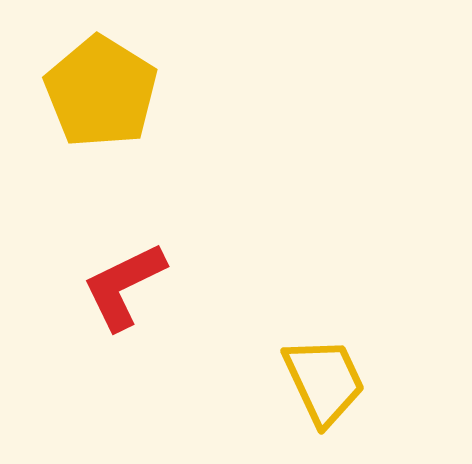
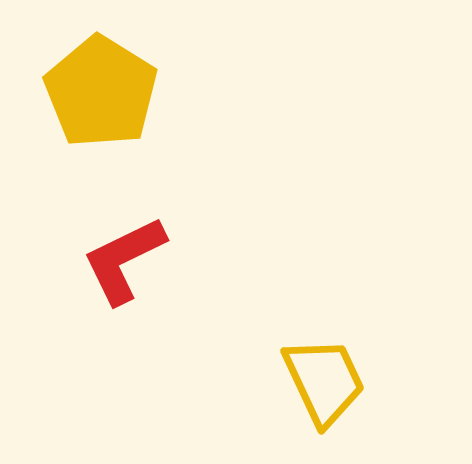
red L-shape: moved 26 px up
